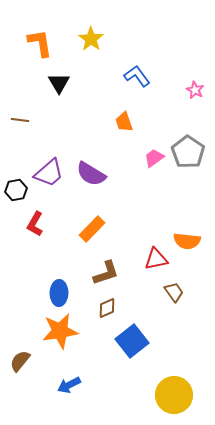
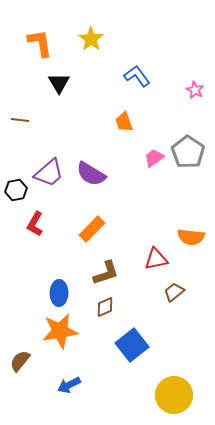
orange semicircle: moved 4 px right, 4 px up
brown trapezoid: rotated 95 degrees counterclockwise
brown diamond: moved 2 px left, 1 px up
blue square: moved 4 px down
